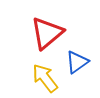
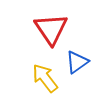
red triangle: moved 4 px right, 4 px up; rotated 24 degrees counterclockwise
